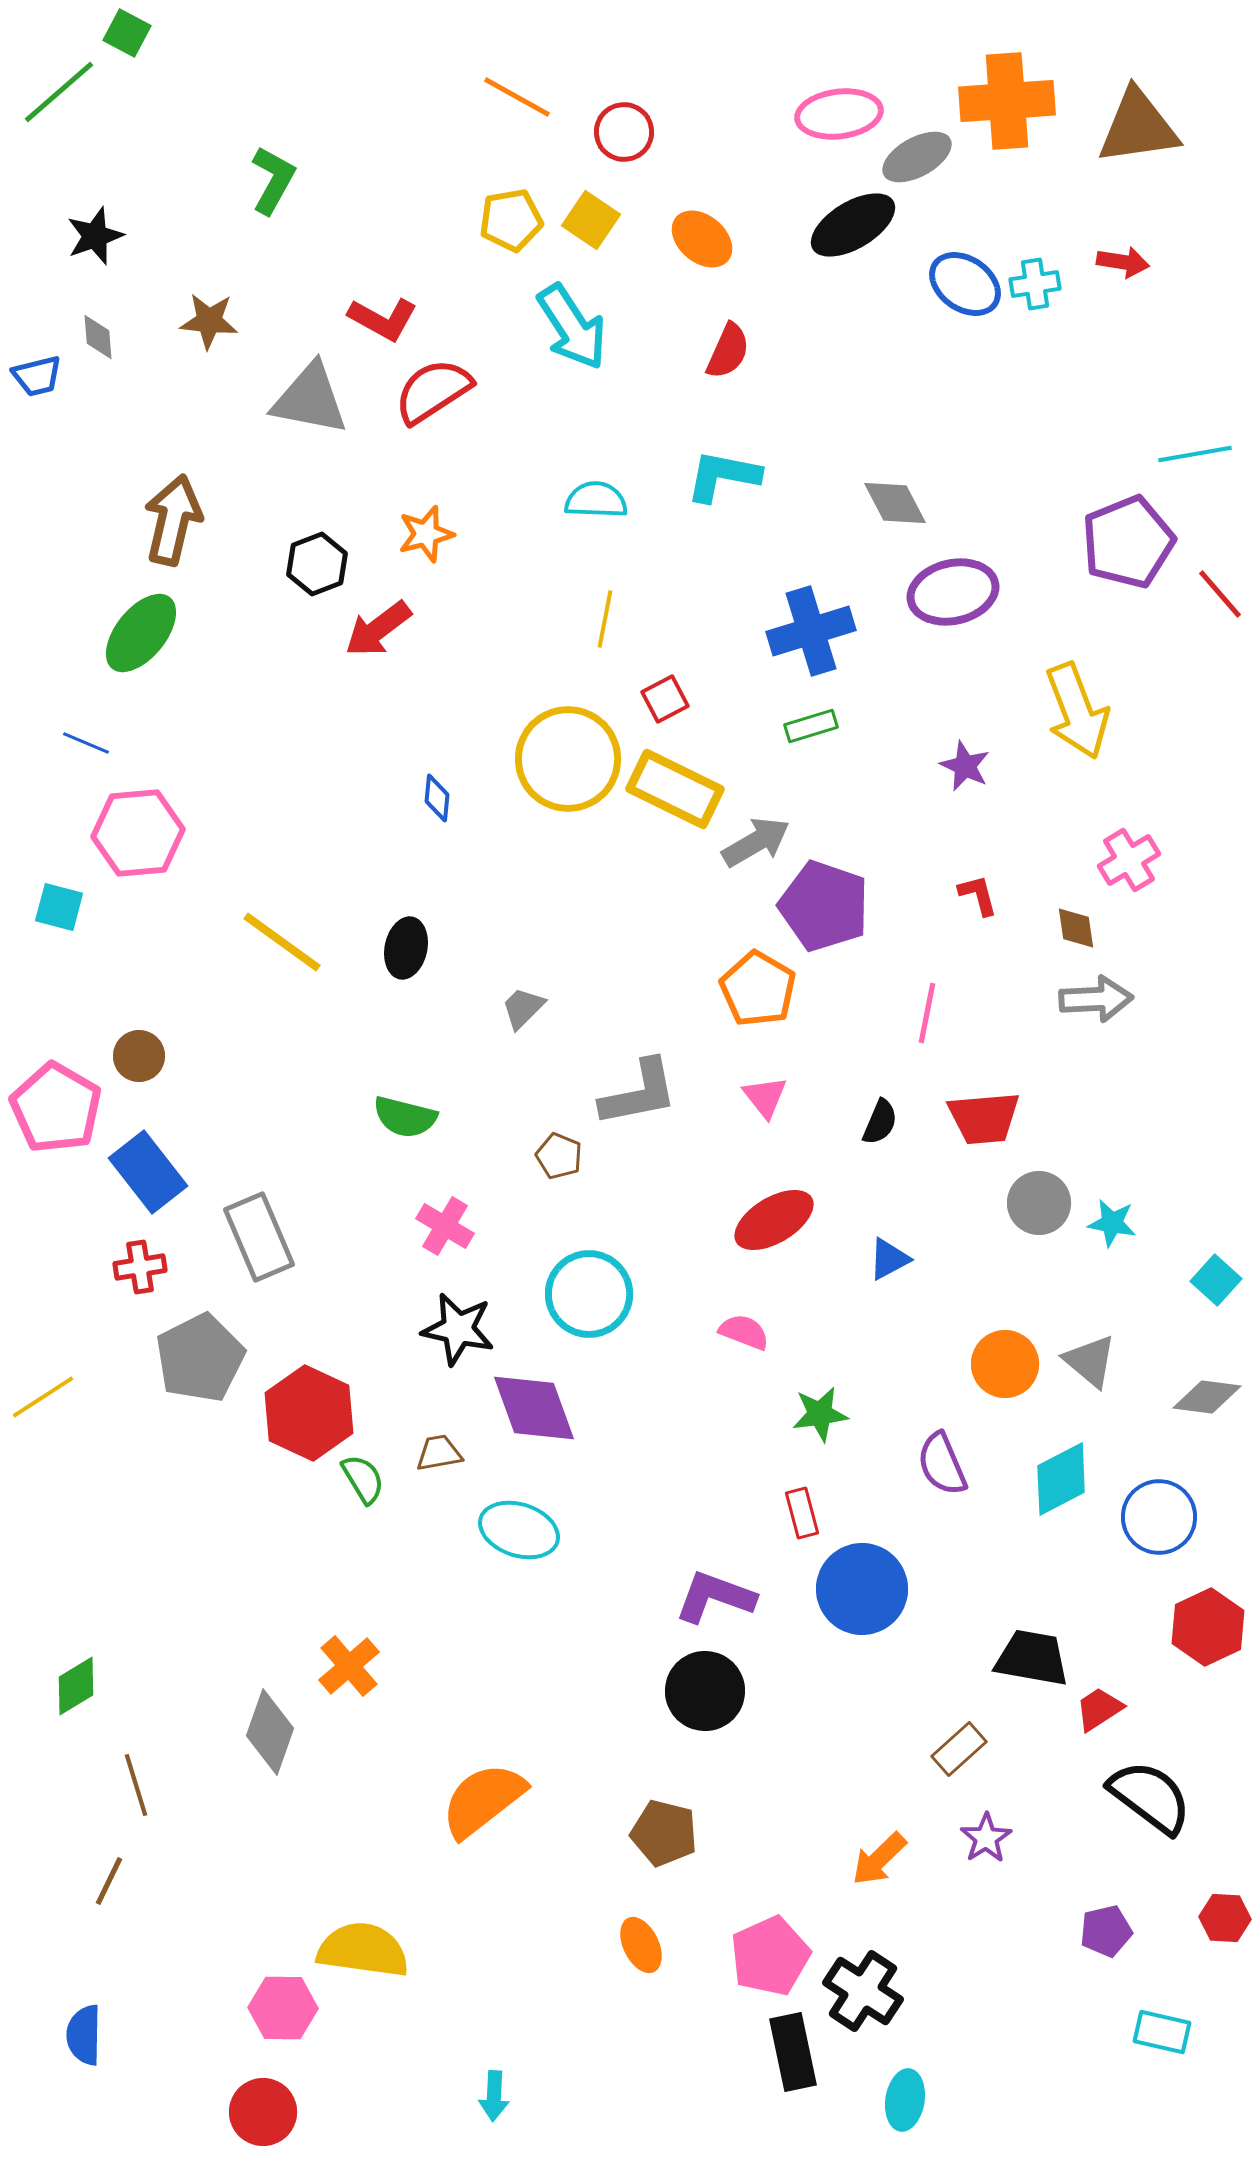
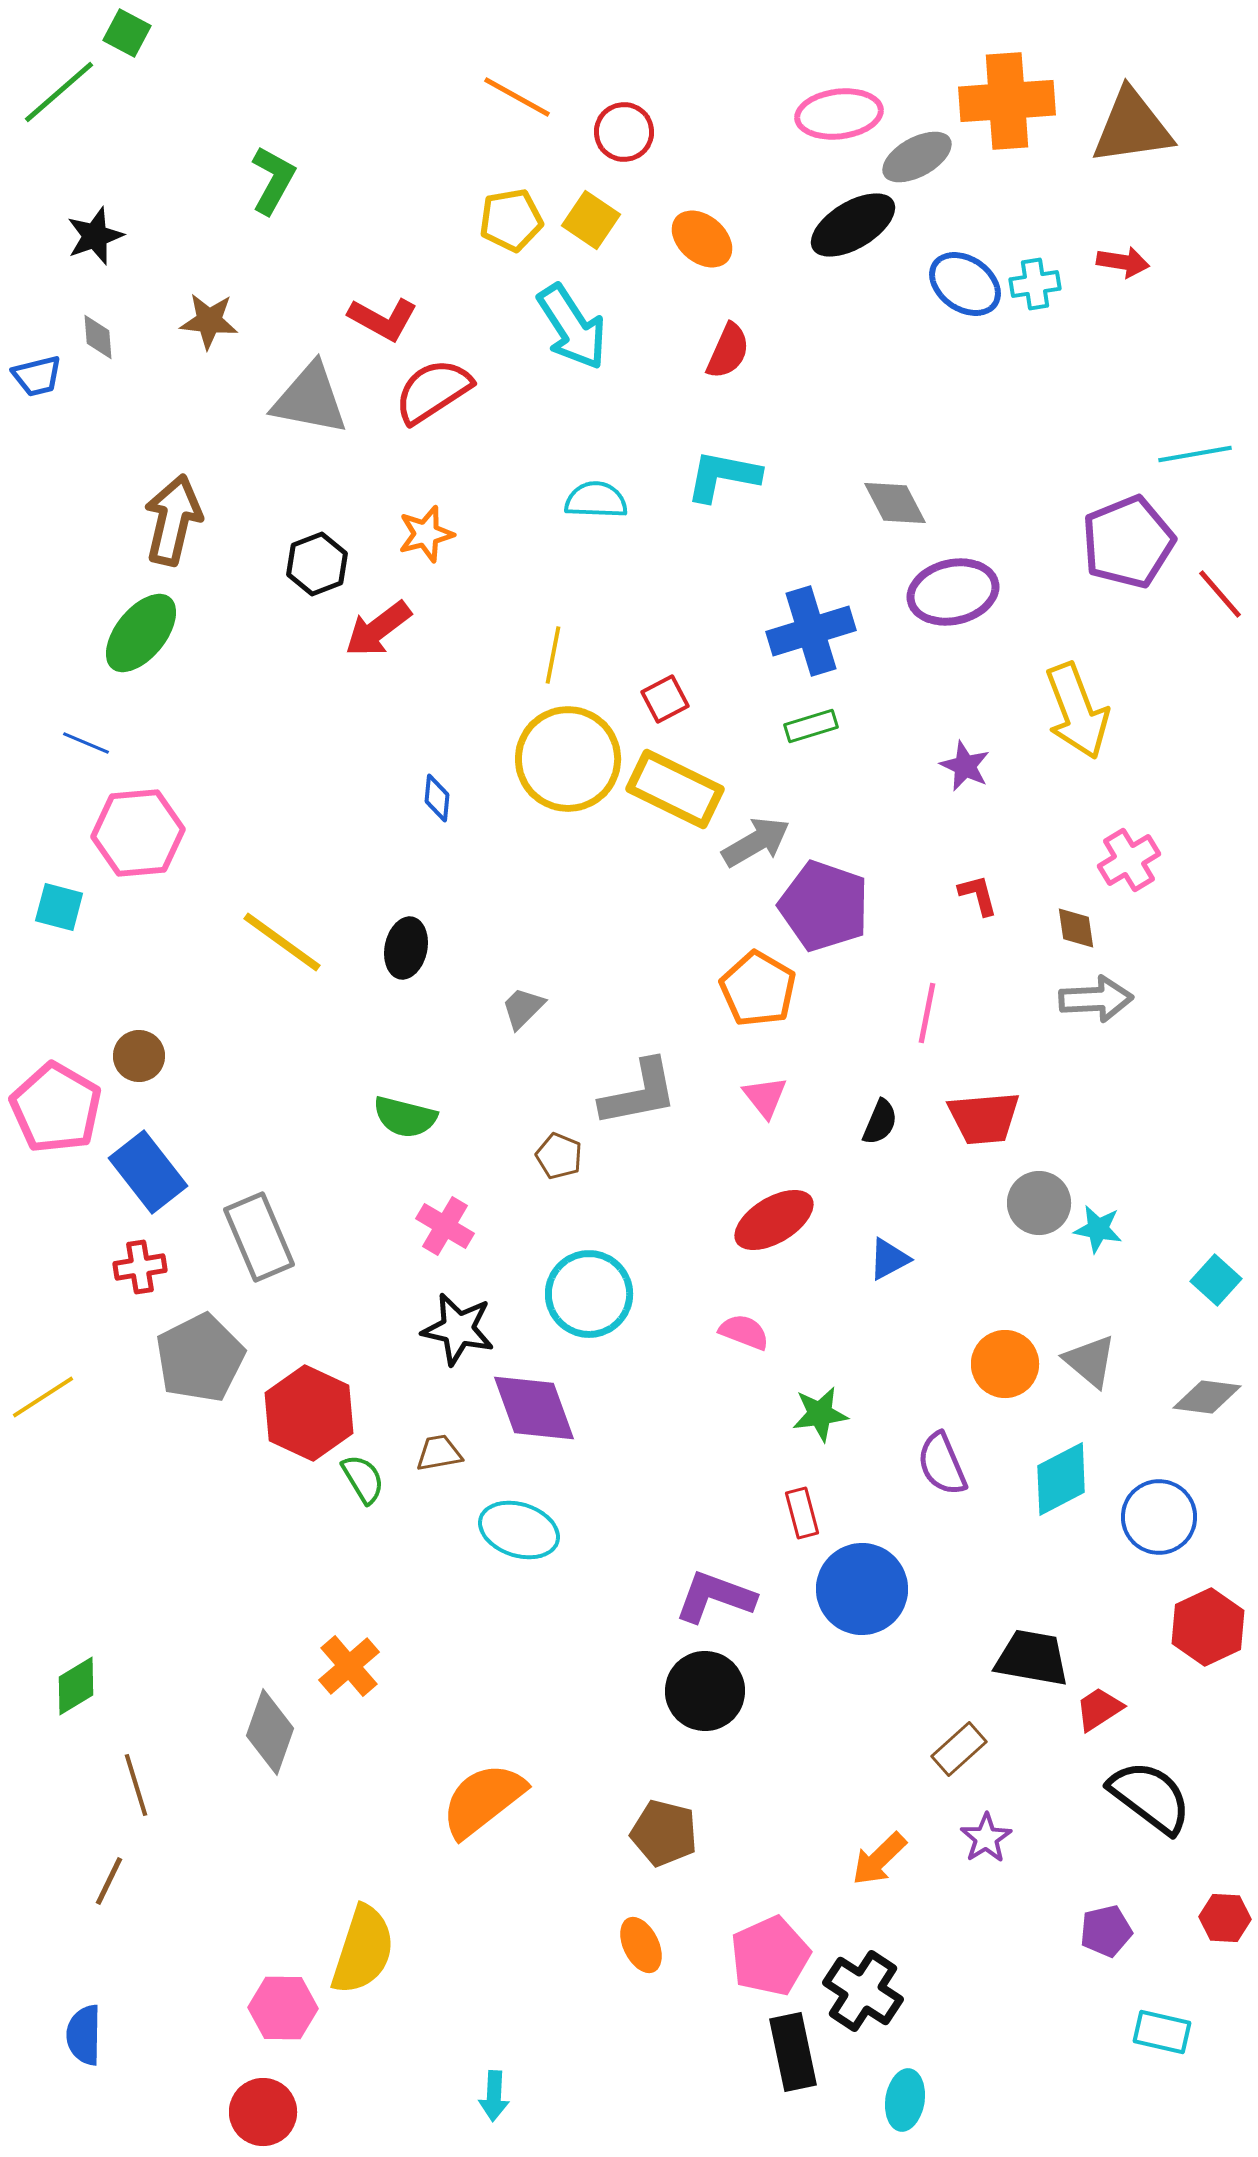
brown triangle at (1138, 127): moved 6 px left
yellow line at (605, 619): moved 52 px left, 36 px down
cyan star at (1112, 1223): moved 14 px left, 6 px down
yellow semicircle at (363, 1950): rotated 100 degrees clockwise
